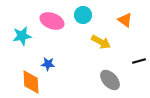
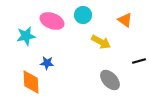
cyan star: moved 4 px right
blue star: moved 1 px left, 1 px up
